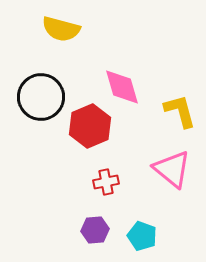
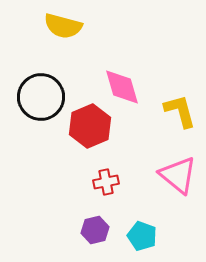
yellow semicircle: moved 2 px right, 3 px up
pink triangle: moved 6 px right, 6 px down
purple hexagon: rotated 8 degrees counterclockwise
